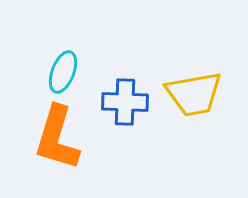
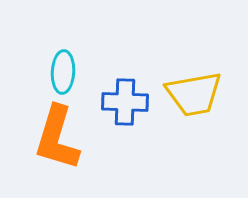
cyan ellipse: rotated 18 degrees counterclockwise
